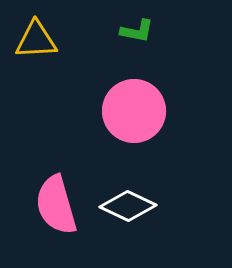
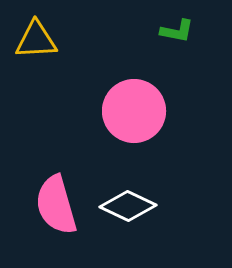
green L-shape: moved 40 px right
